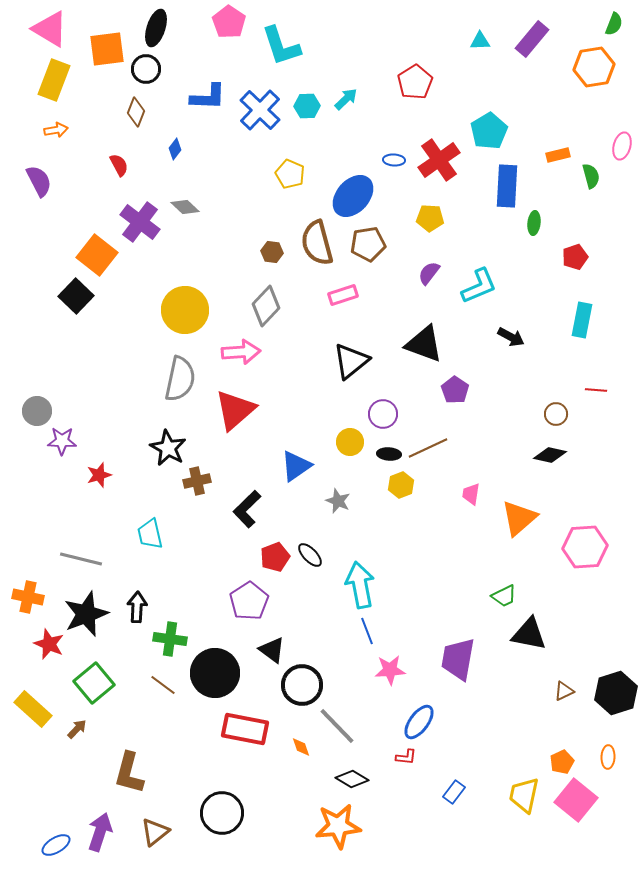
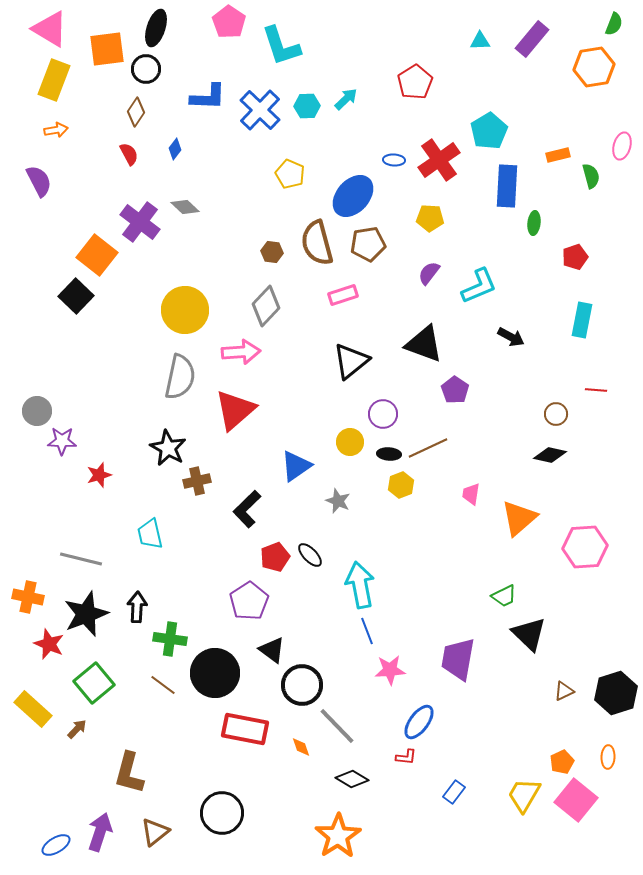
brown diamond at (136, 112): rotated 12 degrees clockwise
red semicircle at (119, 165): moved 10 px right, 11 px up
gray semicircle at (180, 379): moved 2 px up
black triangle at (529, 634): rotated 33 degrees clockwise
yellow trapezoid at (524, 795): rotated 18 degrees clockwise
orange star at (338, 826): moved 10 px down; rotated 27 degrees counterclockwise
